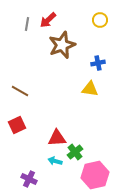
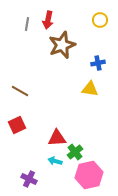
red arrow: rotated 36 degrees counterclockwise
pink hexagon: moved 6 px left
